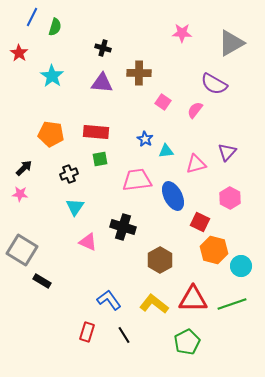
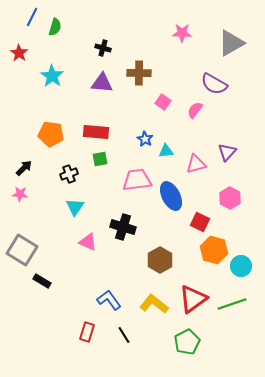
blue ellipse at (173, 196): moved 2 px left
red triangle at (193, 299): rotated 36 degrees counterclockwise
